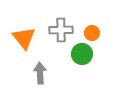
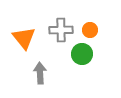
orange circle: moved 2 px left, 3 px up
